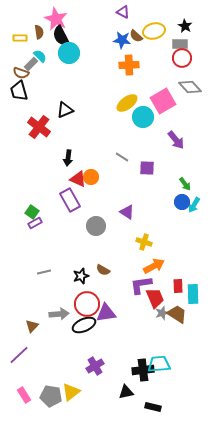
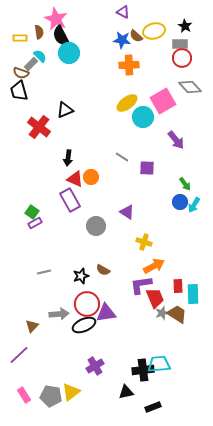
red triangle at (78, 179): moved 3 px left
blue circle at (182, 202): moved 2 px left
black rectangle at (153, 407): rotated 35 degrees counterclockwise
